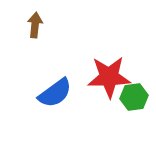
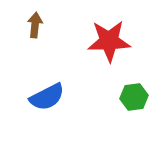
red star: moved 36 px up
blue semicircle: moved 8 px left, 4 px down; rotated 9 degrees clockwise
